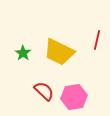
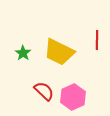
red line: rotated 12 degrees counterclockwise
pink hexagon: moved 1 px left; rotated 15 degrees counterclockwise
